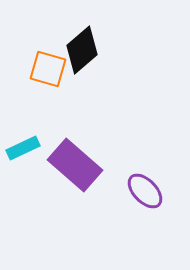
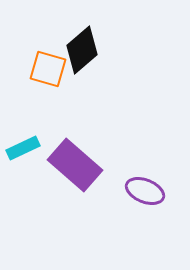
purple ellipse: rotated 24 degrees counterclockwise
